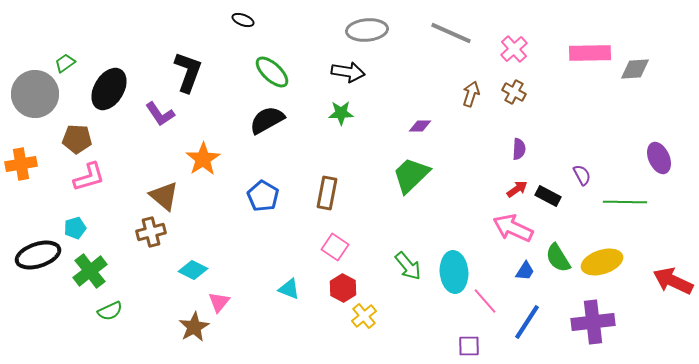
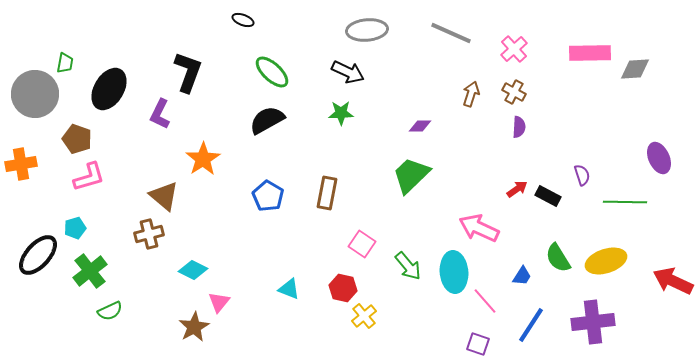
green trapezoid at (65, 63): rotated 135 degrees clockwise
black arrow at (348, 72): rotated 16 degrees clockwise
purple L-shape at (160, 114): rotated 60 degrees clockwise
brown pentagon at (77, 139): rotated 16 degrees clockwise
purple semicircle at (519, 149): moved 22 px up
purple semicircle at (582, 175): rotated 10 degrees clockwise
blue pentagon at (263, 196): moved 5 px right
pink arrow at (513, 228): moved 34 px left
brown cross at (151, 232): moved 2 px left, 2 px down
pink square at (335, 247): moved 27 px right, 3 px up
black ellipse at (38, 255): rotated 30 degrees counterclockwise
yellow ellipse at (602, 262): moved 4 px right, 1 px up
blue trapezoid at (525, 271): moved 3 px left, 5 px down
red hexagon at (343, 288): rotated 16 degrees counterclockwise
blue line at (527, 322): moved 4 px right, 3 px down
purple square at (469, 346): moved 9 px right, 2 px up; rotated 20 degrees clockwise
